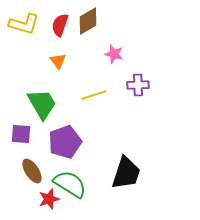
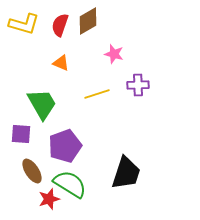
orange triangle: moved 3 px right, 2 px down; rotated 30 degrees counterclockwise
yellow line: moved 3 px right, 1 px up
purple pentagon: moved 4 px down
